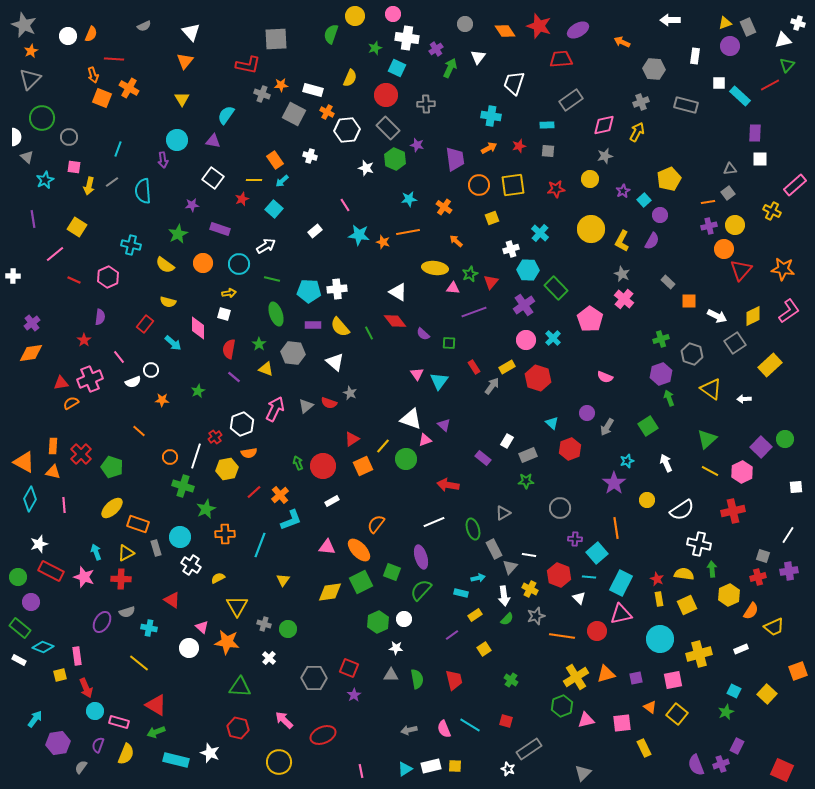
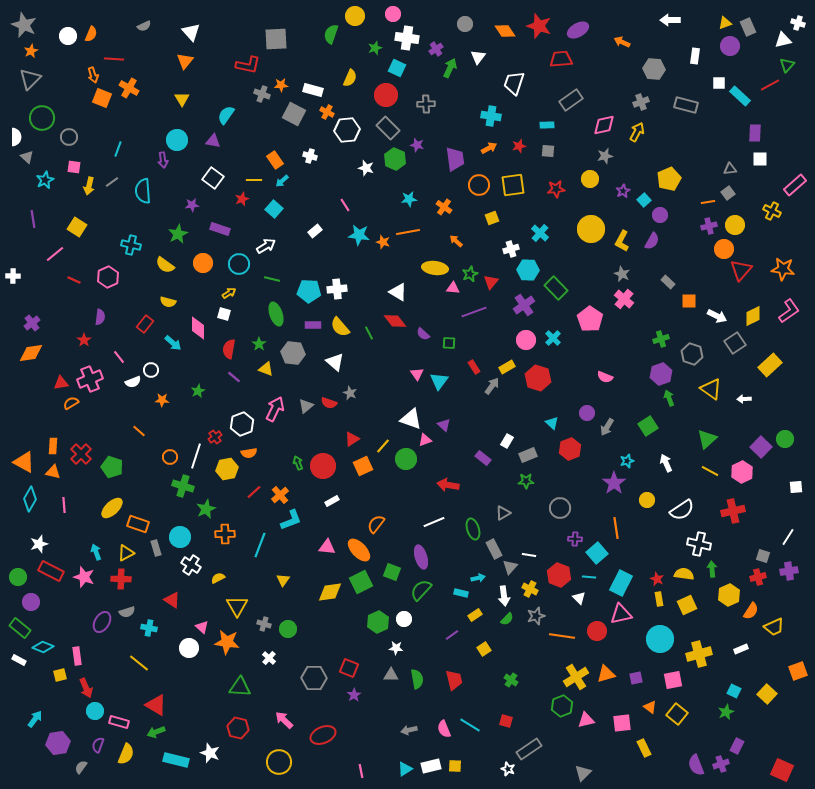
yellow arrow at (229, 293): rotated 24 degrees counterclockwise
white line at (788, 535): moved 2 px down
